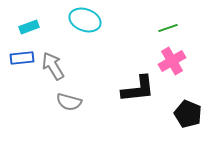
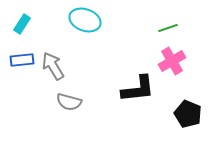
cyan rectangle: moved 7 px left, 3 px up; rotated 36 degrees counterclockwise
blue rectangle: moved 2 px down
